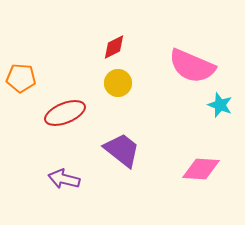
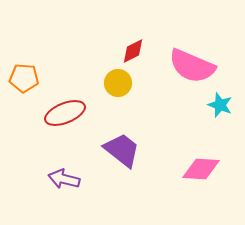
red diamond: moved 19 px right, 4 px down
orange pentagon: moved 3 px right
